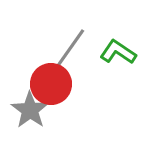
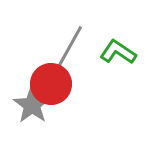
gray line: moved 2 px up; rotated 6 degrees counterclockwise
gray star: moved 2 px right, 5 px up
